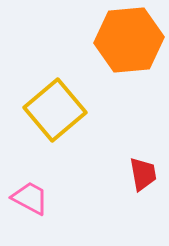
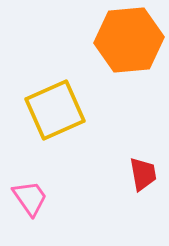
yellow square: rotated 16 degrees clockwise
pink trapezoid: rotated 27 degrees clockwise
